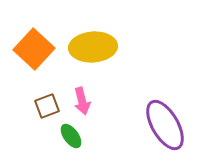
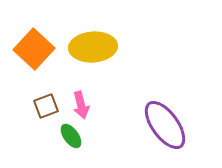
pink arrow: moved 1 px left, 4 px down
brown square: moved 1 px left
purple ellipse: rotated 6 degrees counterclockwise
